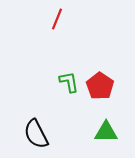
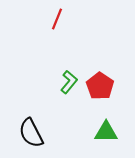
green L-shape: rotated 50 degrees clockwise
black semicircle: moved 5 px left, 1 px up
